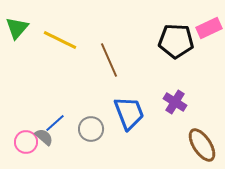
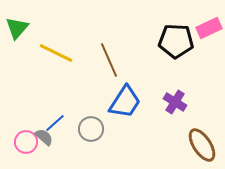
yellow line: moved 4 px left, 13 px down
blue trapezoid: moved 4 px left, 11 px up; rotated 54 degrees clockwise
